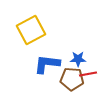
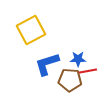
blue L-shape: rotated 24 degrees counterclockwise
red line: moved 3 px up
brown pentagon: moved 2 px left, 1 px down
